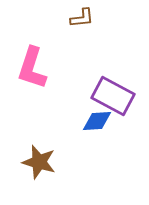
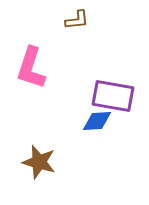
brown L-shape: moved 5 px left, 2 px down
pink L-shape: moved 1 px left
purple rectangle: rotated 18 degrees counterclockwise
